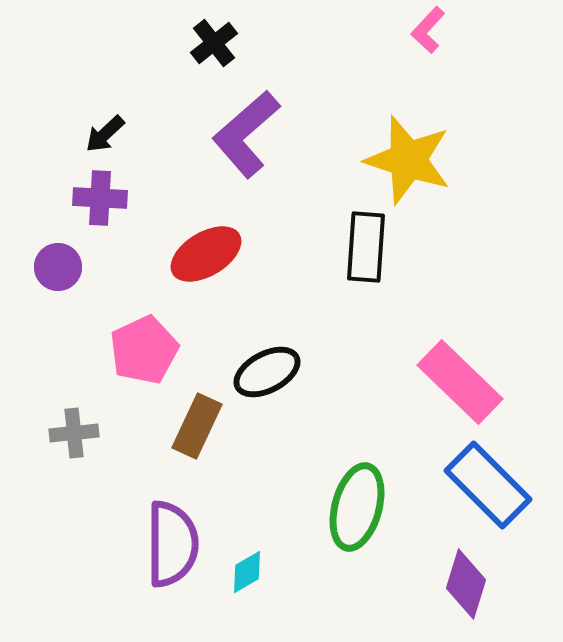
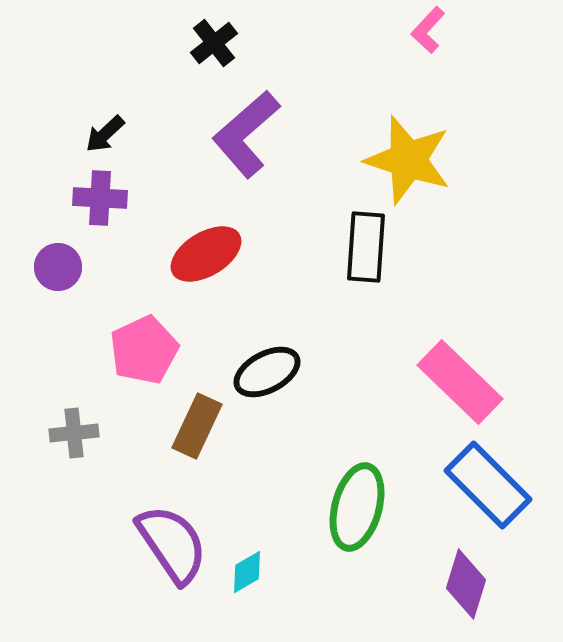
purple semicircle: rotated 34 degrees counterclockwise
